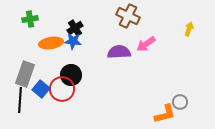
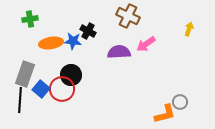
black cross: moved 13 px right, 3 px down; rotated 28 degrees counterclockwise
